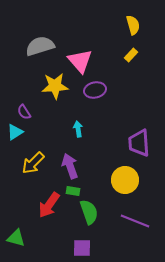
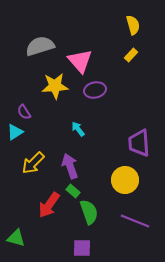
cyan arrow: rotated 28 degrees counterclockwise
green rectangle: rotated 32 degrees clockwise
